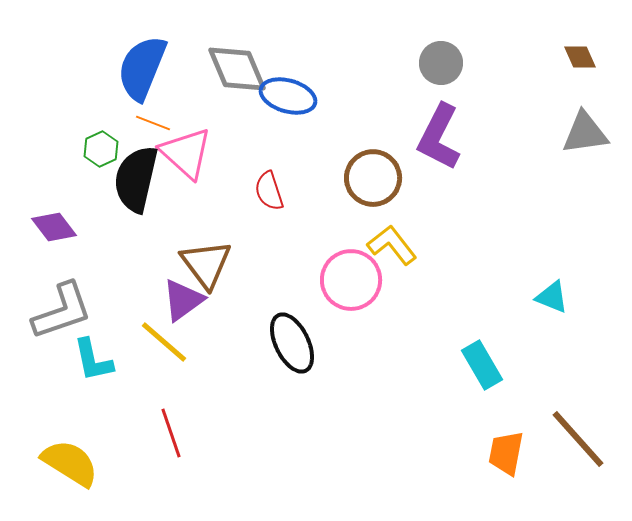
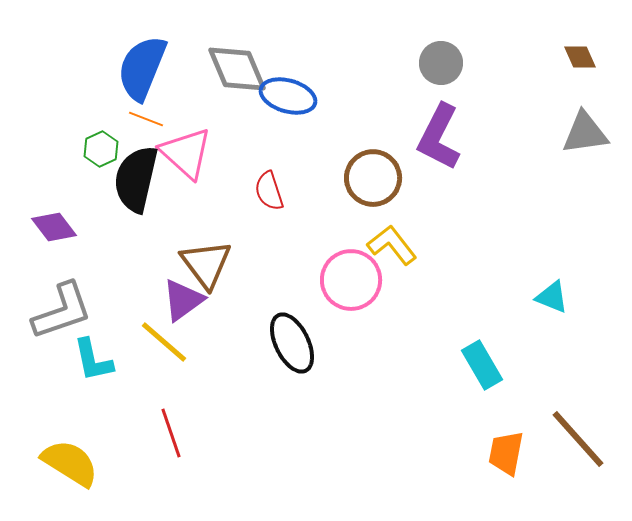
orange line: moved 7 px left, 4 px up
